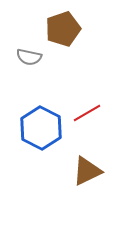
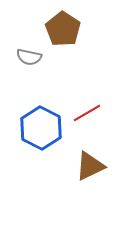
brown pentagon: rotated 20 degrees counterclockwise
brown triangle: moved 3 px right, 5 px up
